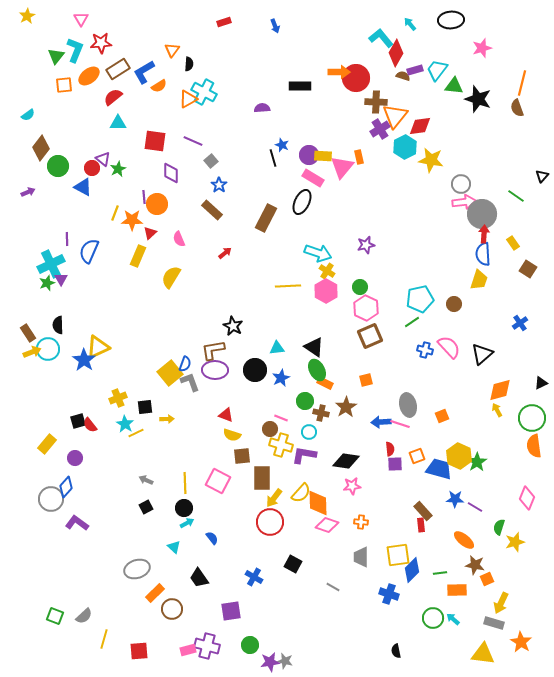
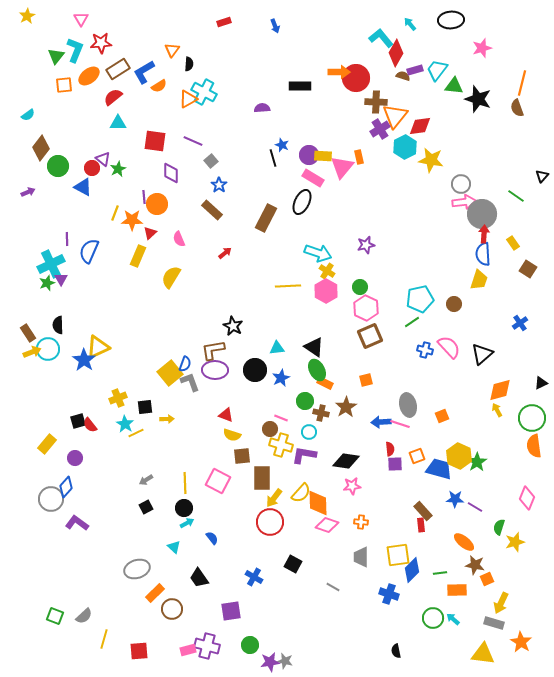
gray arrow at (146, 480): rotated 56 degrees counterclockwise
orange ellipse at (464, 540): moved 2 px down
